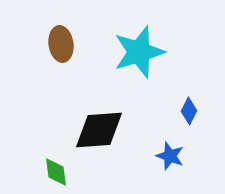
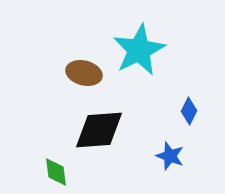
brown ellipse: moved 23 px right, 29 px down; rotated 68 degrees counterclockwise
cyan star: moved 2 px up; rotated 10 degrees counterclockwise
